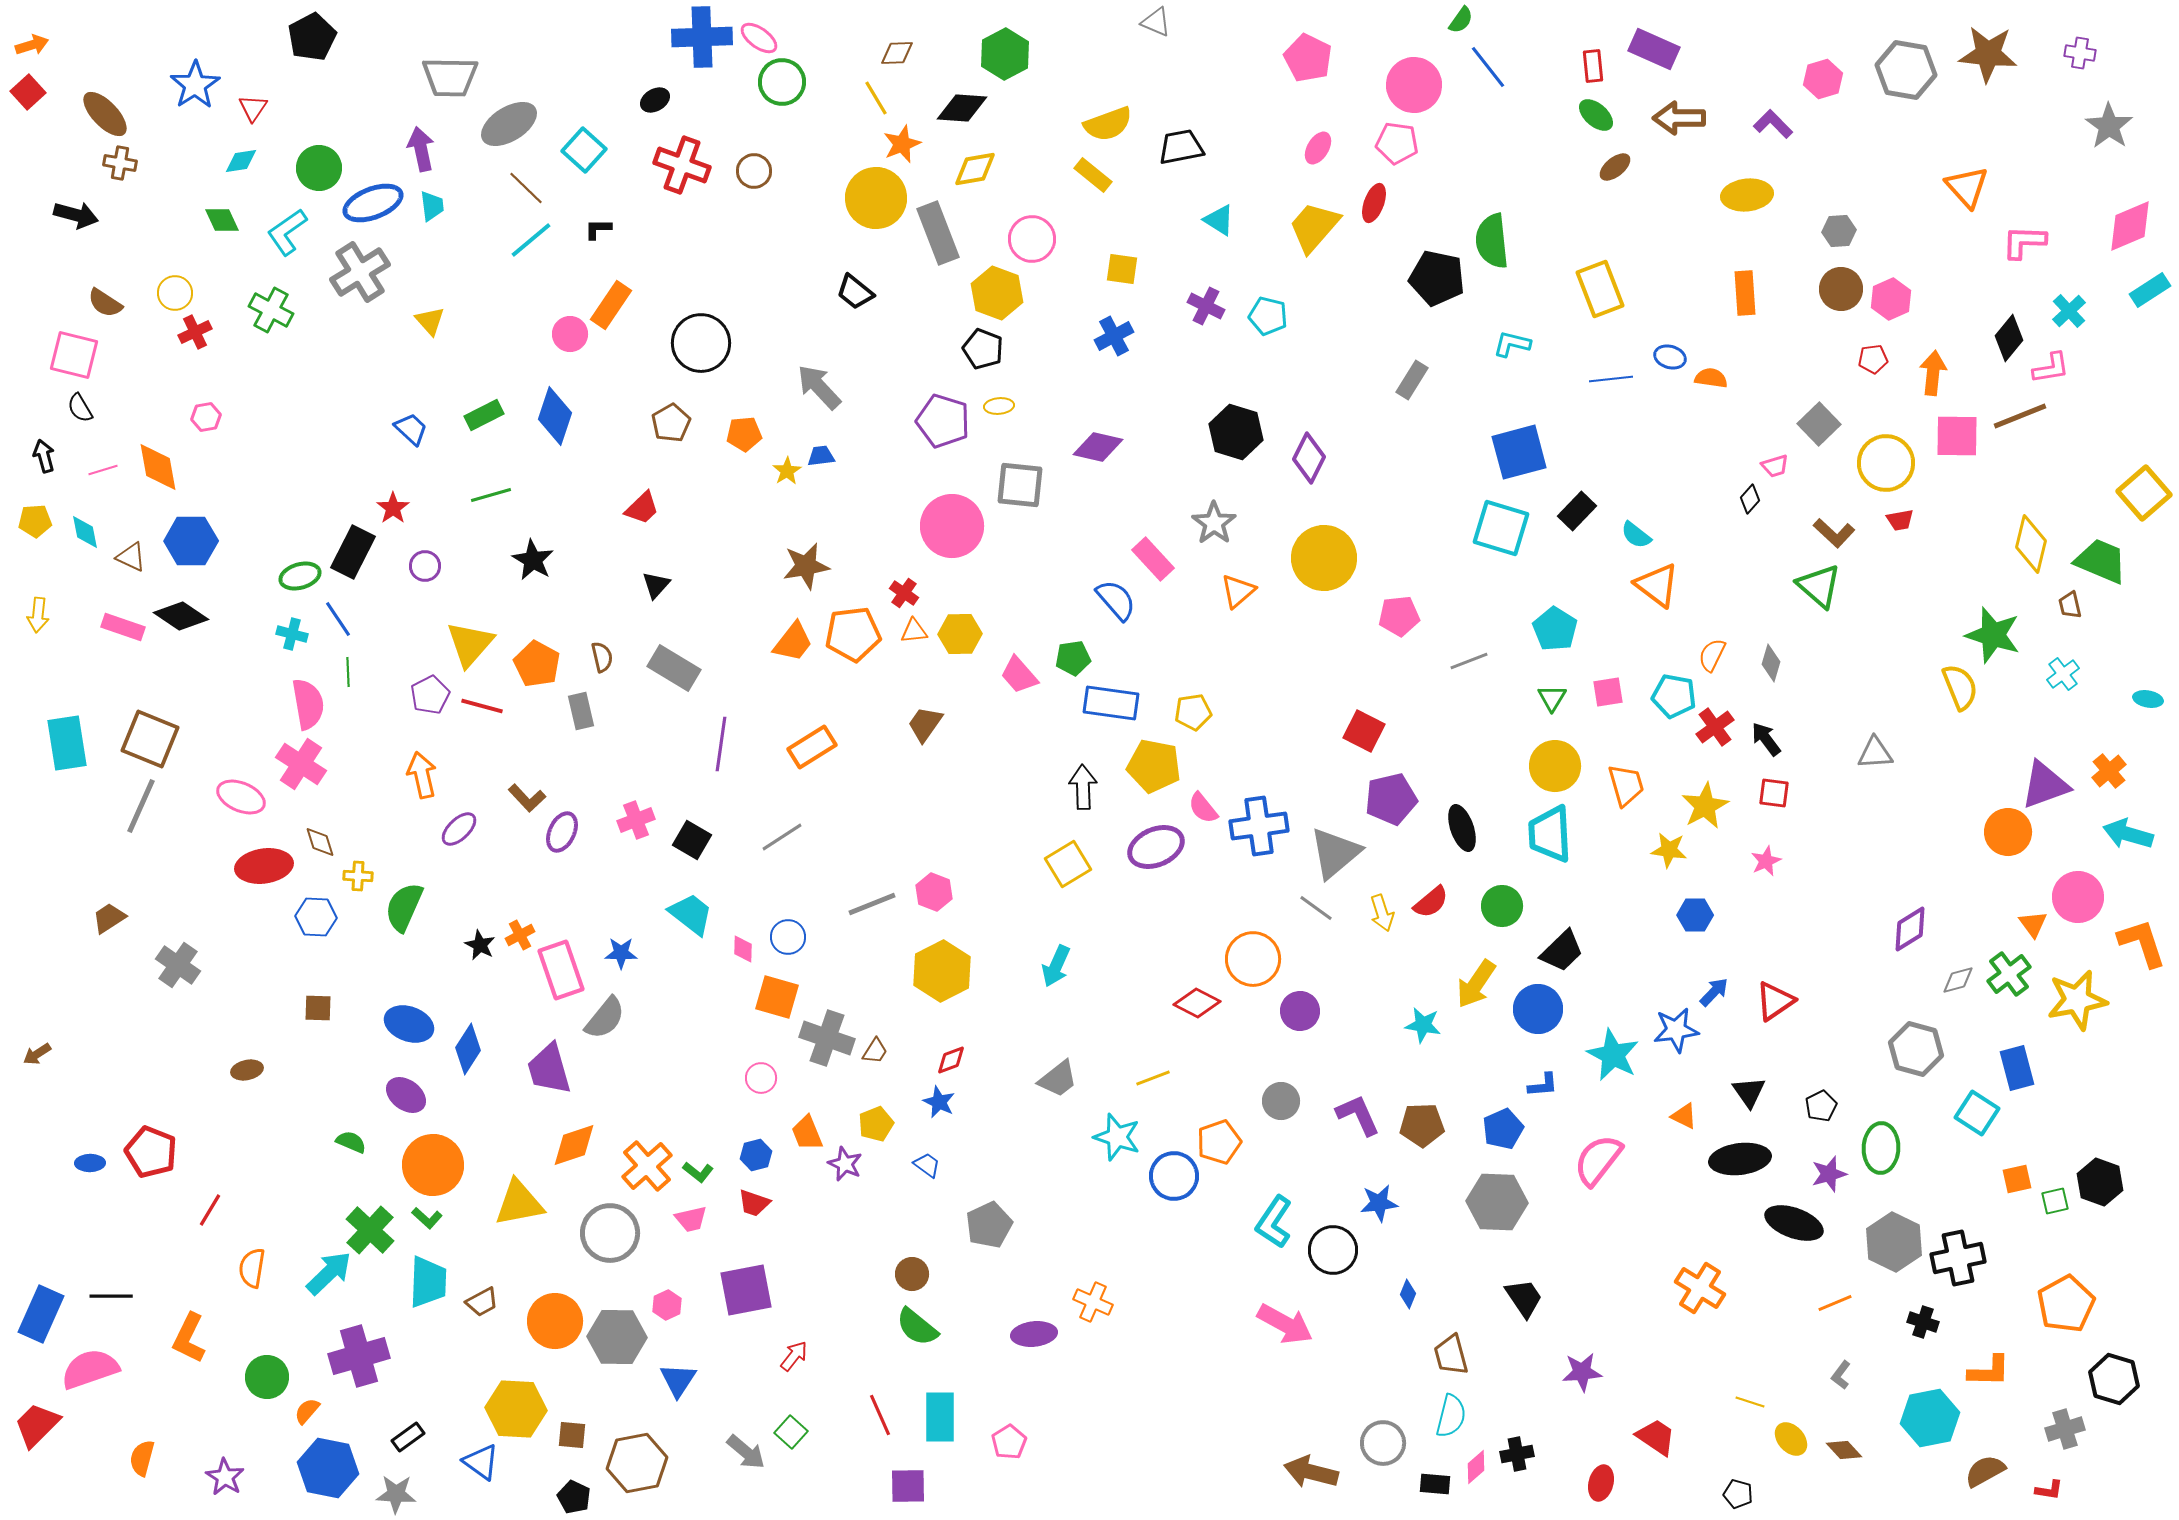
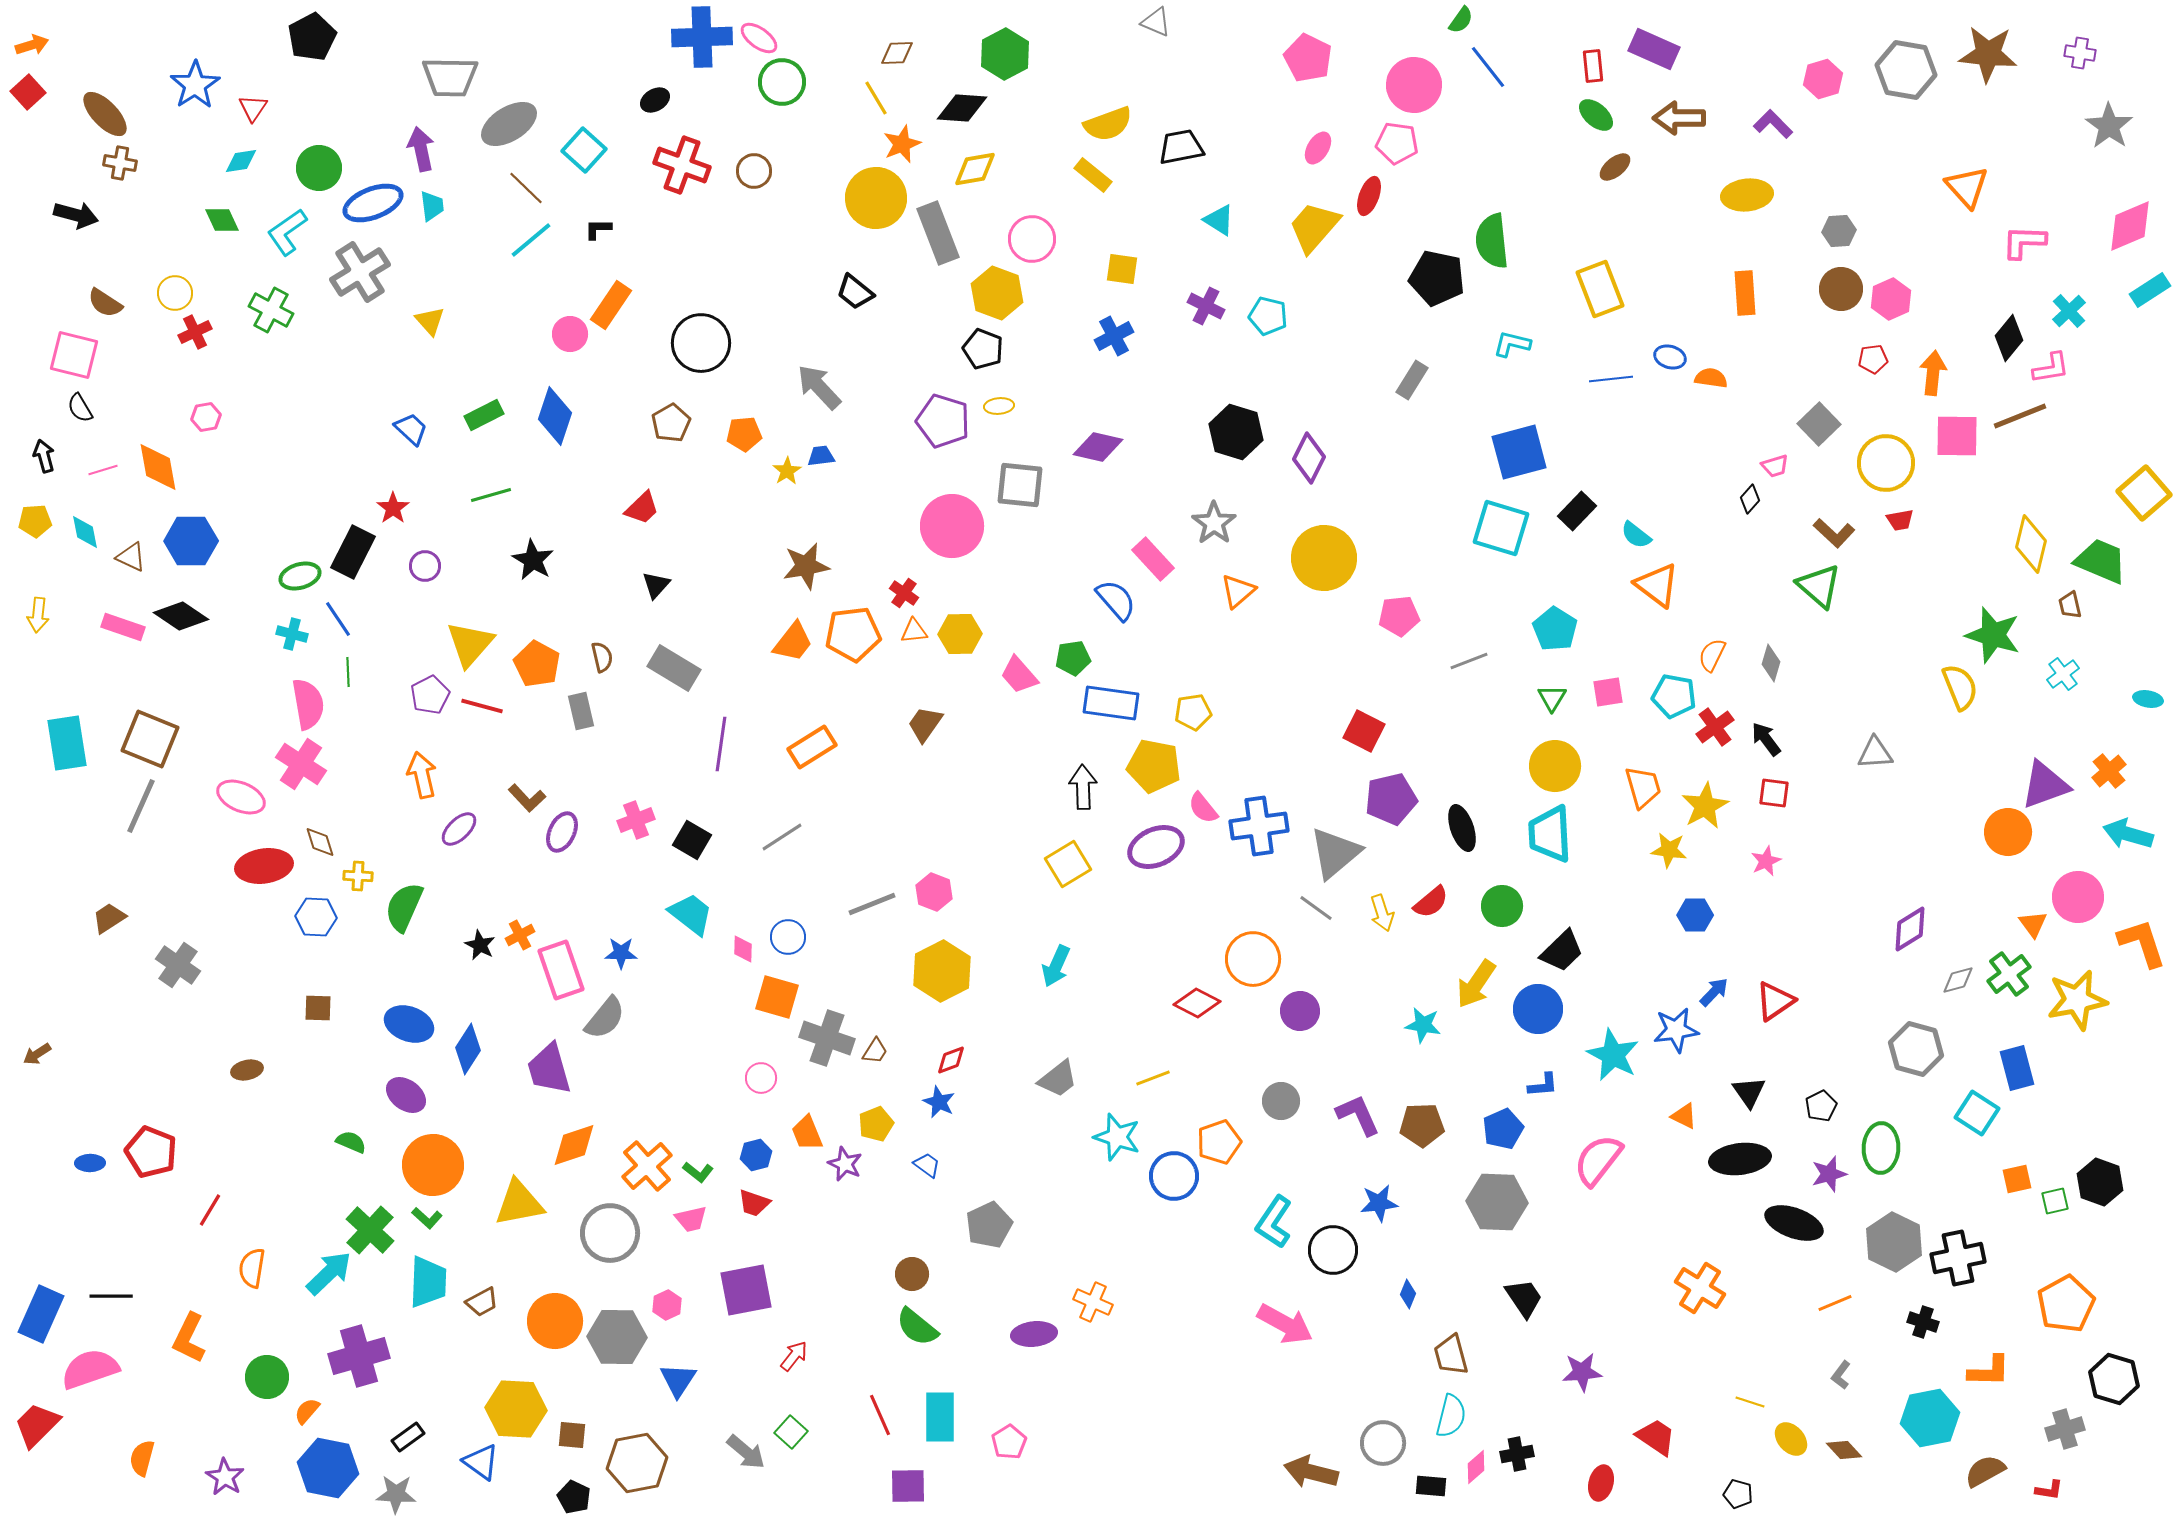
red ellipse at (1374, 203): moved 5 px left, 7 px up
orange trapezoid at (1626, 785): moved 17 px right, 2 px down
black rectangle at (1435, 1484): moved 4 px left, 2 px down
